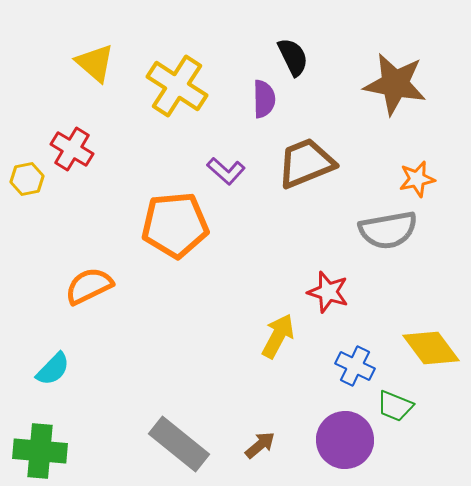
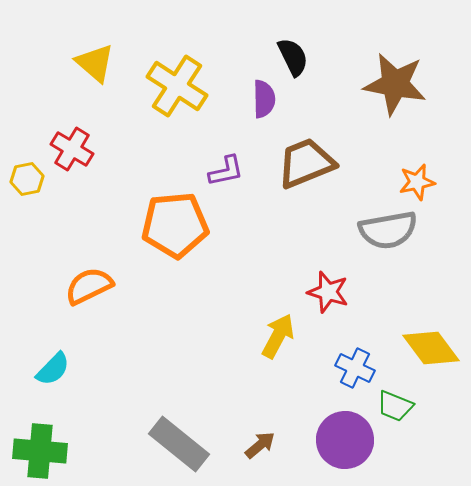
purple L-shape: rotated 54 degrees counterclockwise
orange star: moved 3 px down
blue cross: moved 2 px down
